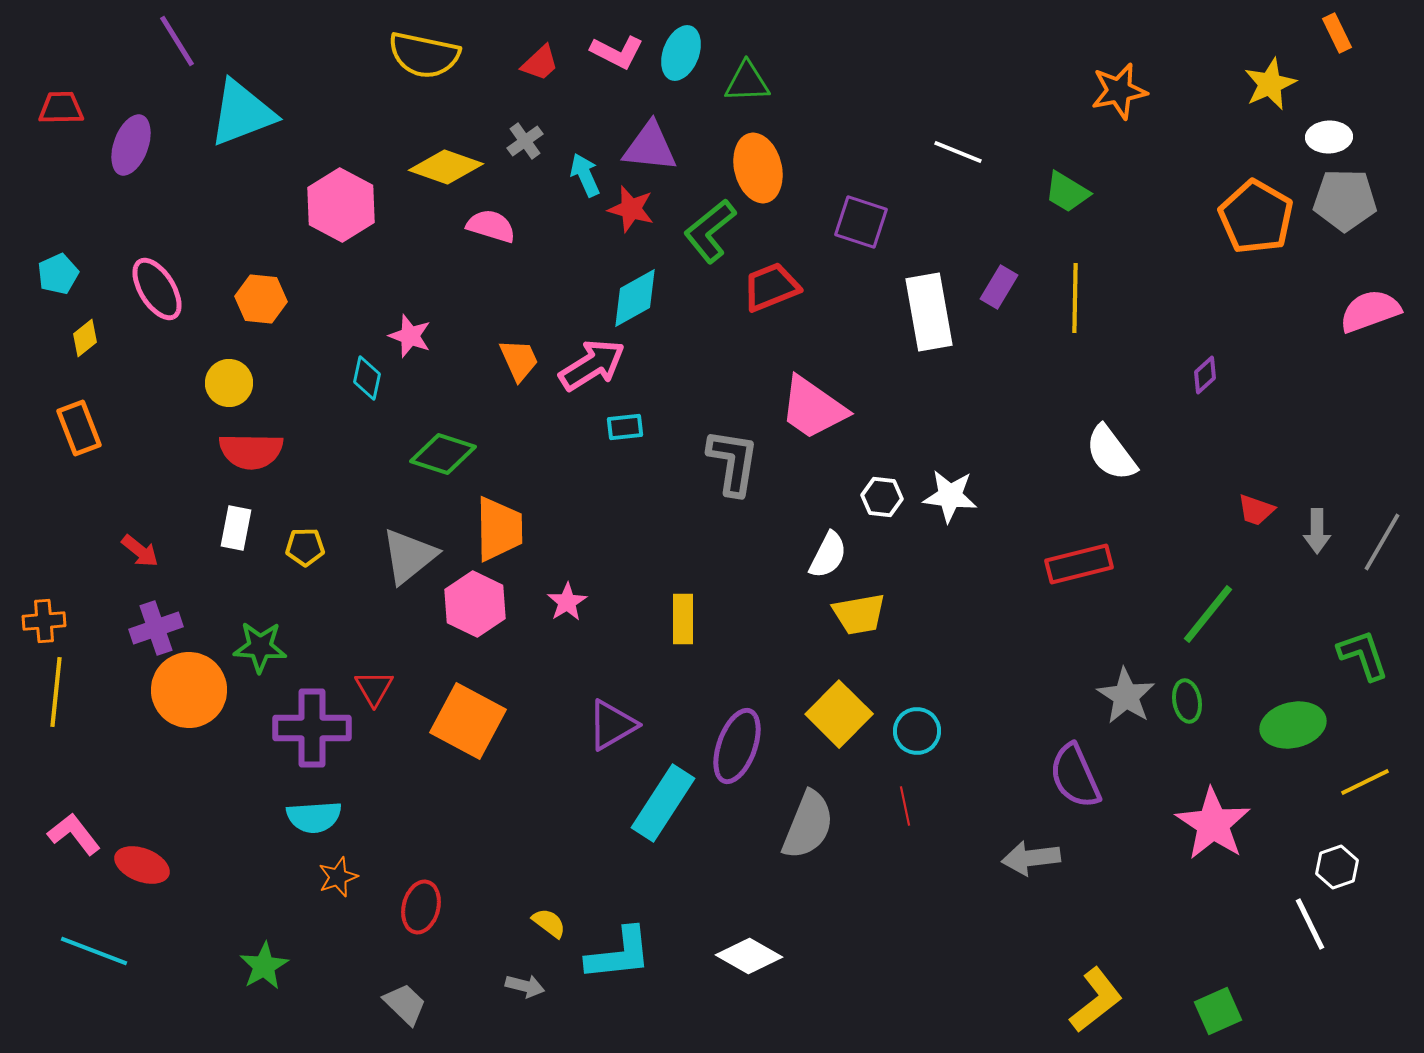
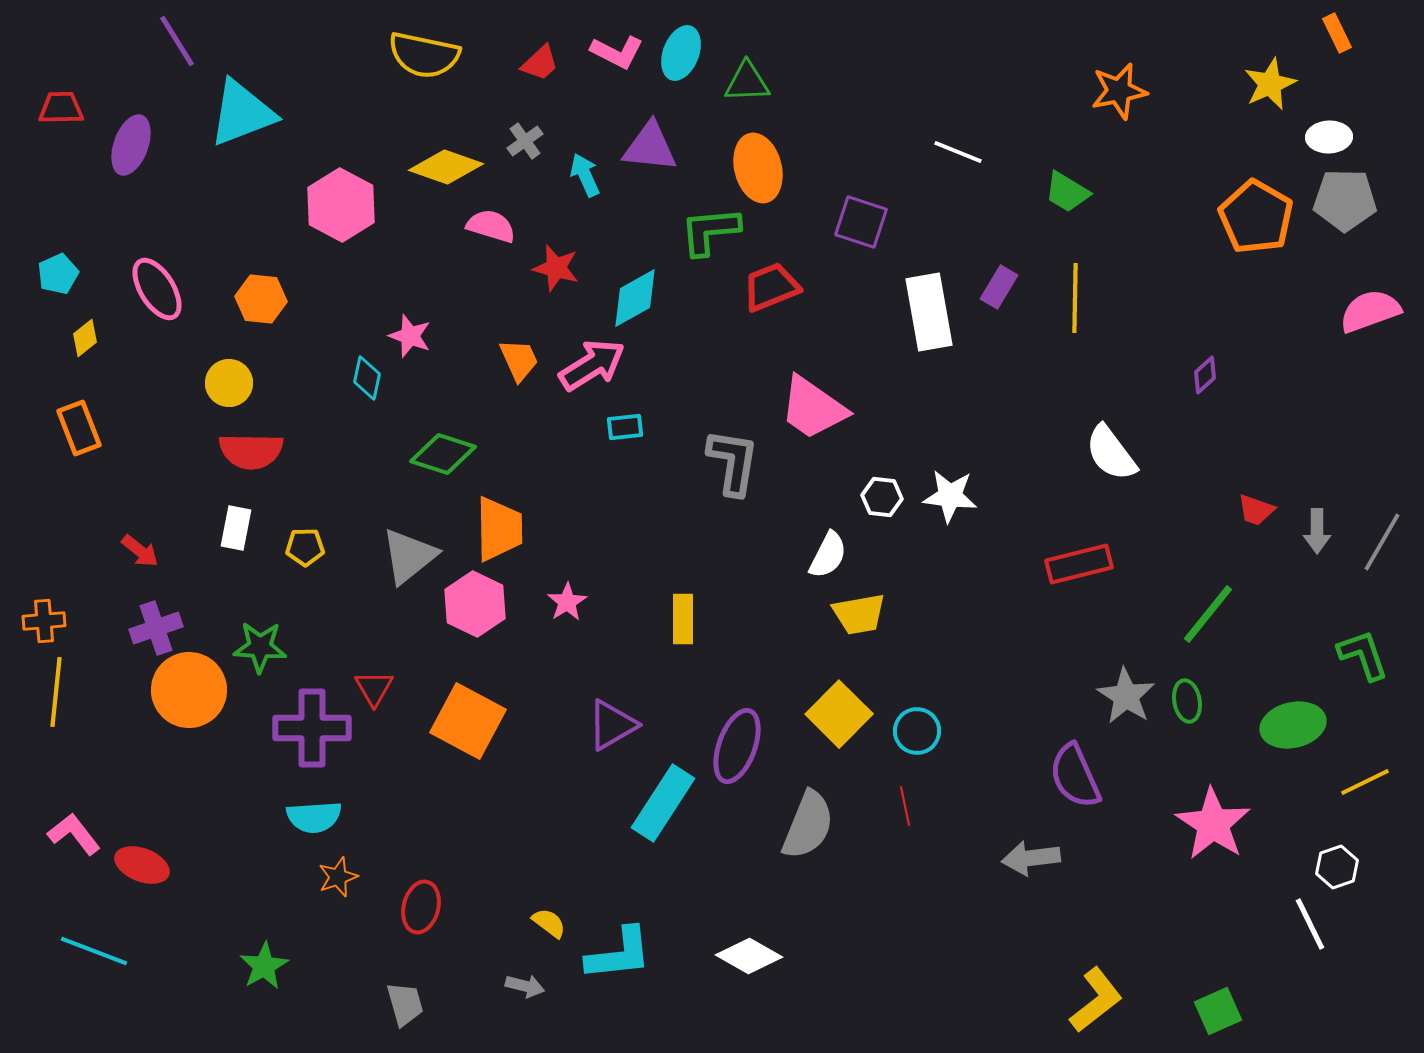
red star at (631, 209): moved 75 px left, 59 px down
green L-shape at (710, 231): rotated 34 degrees clockwise
gray trapezoid at (405, 1004): rotated 30 degrees clockwise
